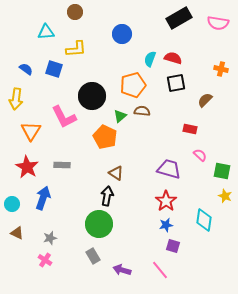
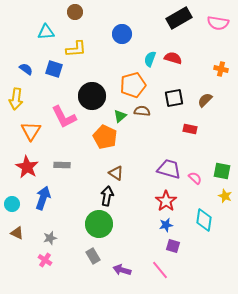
black square at (176, 83): moved 2 px left, 15 px down
pink semicircle at (200, 155): moved 5 px left, 23 px down
